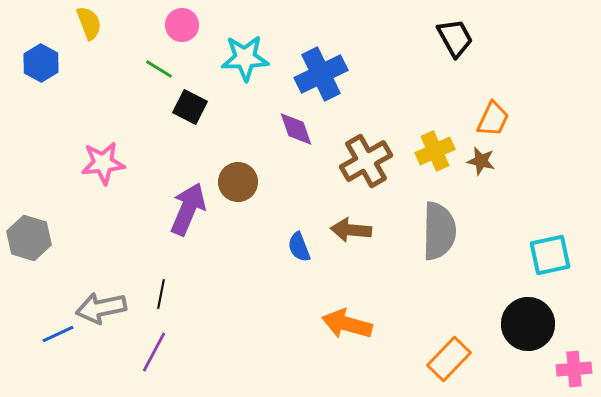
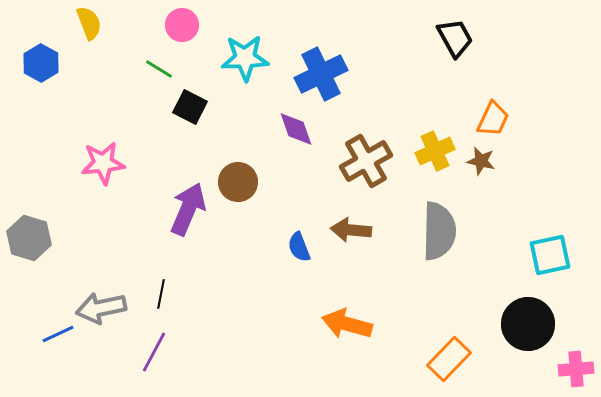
pink cross: moved 2 px right
